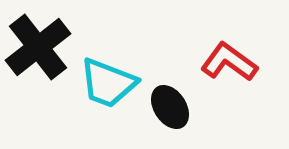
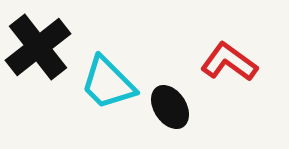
cyan trapezoid: rotated 24 degrees clockwise
